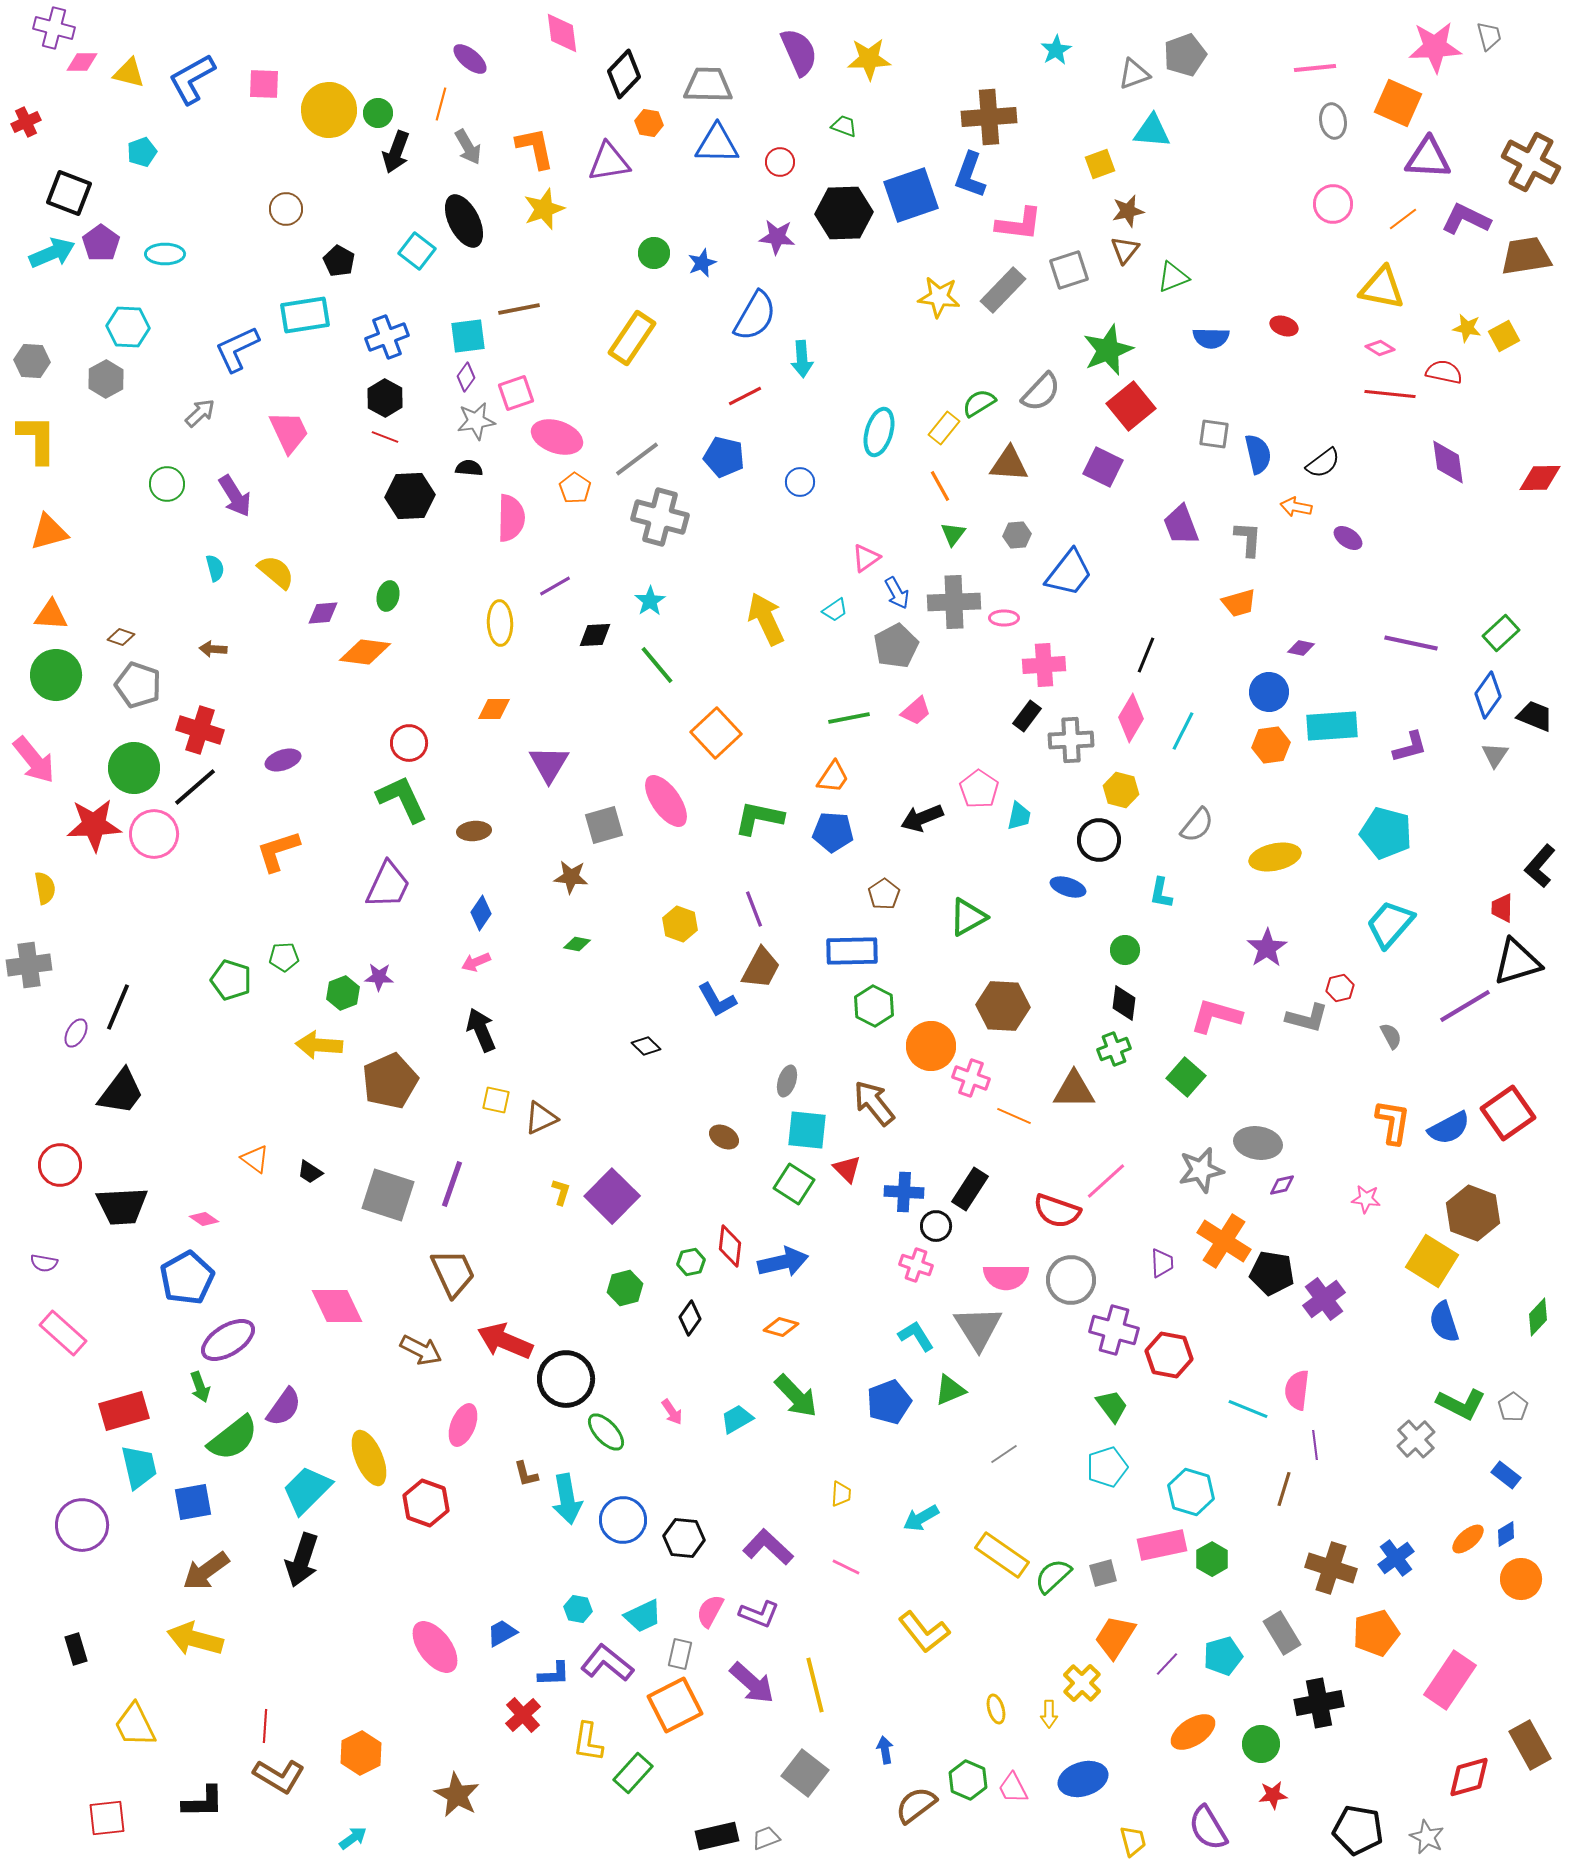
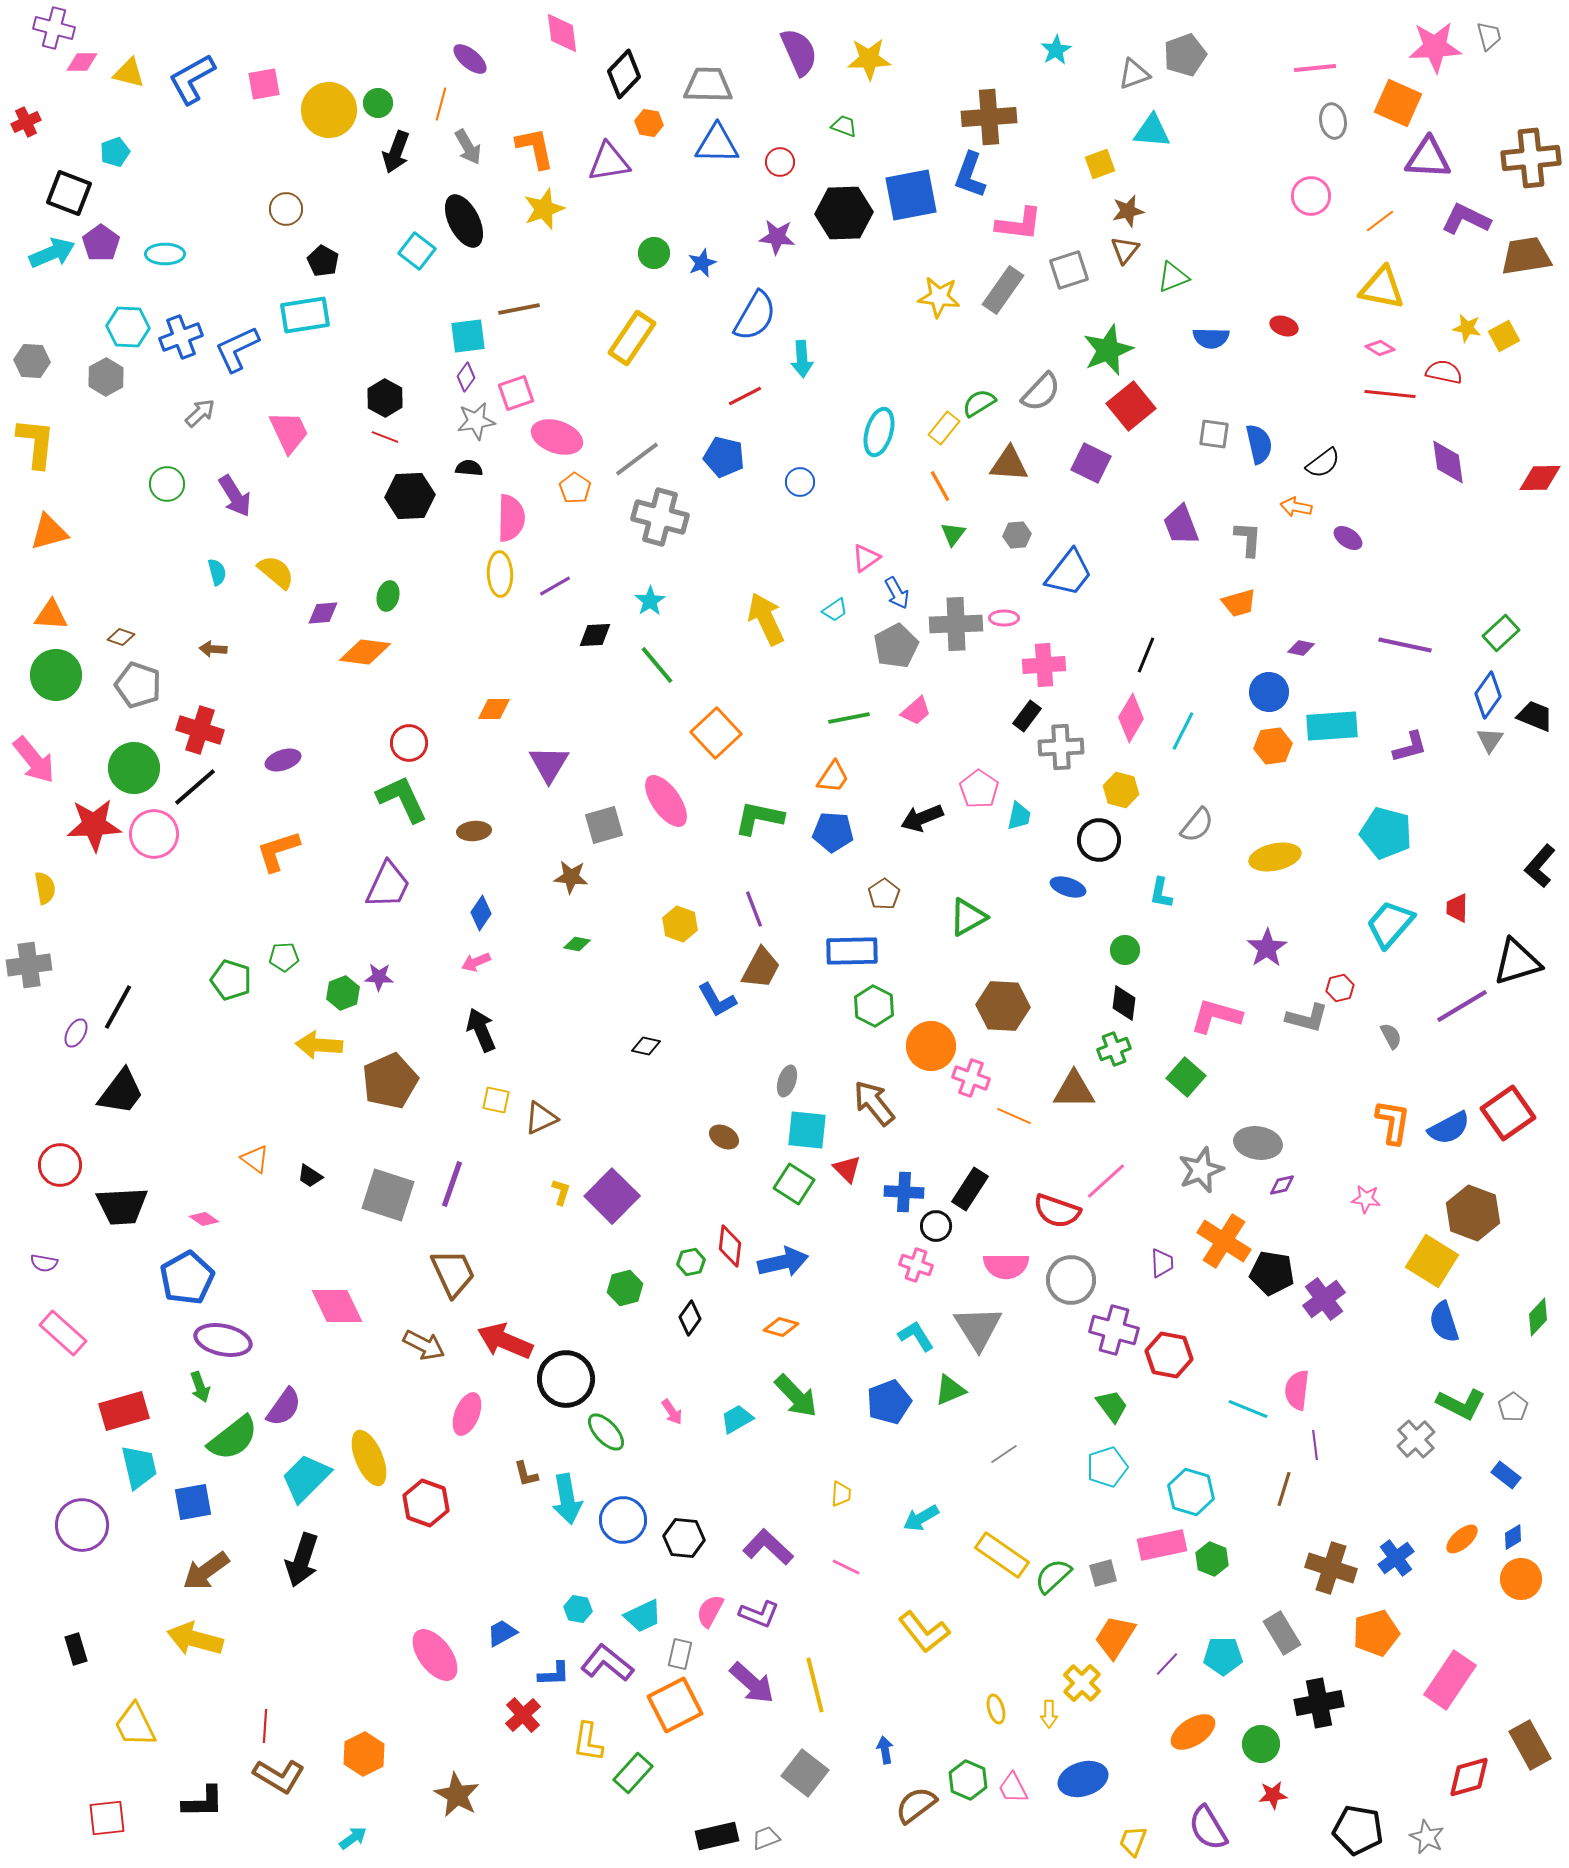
pink square at (264, 84): rotated 12 degrees counterclockwise
green circle at (378, 113): moved 10 px up
cyan pentagon at (142, 152): moved 27 px left
brown cross at (1531, 162): moved 4 px up; rotated 34 degrees counterclockwise
blue square at (911, 195): rotated 8 degrees clockwise
pink circle at (1333, 204): moved 22 px left, 8 px up
orange line at (1403, 219): moved 23 px left, 2 px down
black pentagon at (339, 261): moved 16 px left
gray rectangle at (1003, 290): rotated 9 degrees counterclockwise
blue cross at (387, 337): moved 206 px left
gray hexagon at (106, 379): moved 2 px up
yellow L-shape at (37, 439): moved 1 px left, 4 px down; rotated 6 degrees clockwise
blue semicircle at (1258, 454): moved 1 px right, 10 px up
purple square at (1103, 467): moved 12 px left, 4 px up
cyan semicircle at (215, 568): moved 2 px right, 4 px down
gray cross at (954, 602): moved 2 px right, 22 px down
yellow ellipse at (500, 623): moved 49 px up
purple line at (1411, 643): moved 6 px left, 2 px down
gray cross at (1071, 740): moved 10 px left, 7 px down
orange hexagon at (1271, 745): moved 2 px right, 1 px down
gray triangle at (1495, 755): moved 5 px left, 15 px up
red trapezoid at (1502, 908): moved 45 px left
purple line at (1465, 1006): moved 3 px left
black line at (118, 1007): rotated 6 degrees clockwise
black diamond at (646, 1046): rotated 32 degrees counterclockwise
gray star at (1201, 1170): rotated 9 degrees counterclockwise
black trapezoid at (310, 1172): moved 4 px down
pink semicircle at (1006, 1277): moved 11 px up
purple ellipse at (228, 1340): moved 5 px left; rotated 44 degrees clockwise
brown arrow at (421, 1350): moved 3 px right, 5 px up
pink ellipse at (463, 1425): moved 4 px right, 11 px up
cyan trapezoid at (307, 1490): moved 1 px left, 12 px up
blue diamond at (1506, 1534): moved 7 px right, 3 px down
orange ellipse at (1468, 1539): moved 6 px left
green hexagon at (1212, 1559): rotated 8 degrees counterclockwise
pink ellipse at (435, 1647): moved 8 px down
cyan pentagon at (1223, 1656): rotated 15 degrees clockwise
orange hexagon at (361, 1753): moved 3 px right, 1 px down
yellow trapezoid at (1133, 1841): rotated 144 degrees counterclockwise
